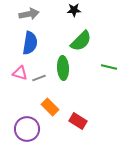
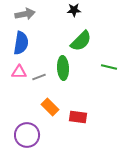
gray arrow: moved 4 px left
blue semicircle: moved 9 px left
pink triangle: moved 1 px left, 1 px up; rotated 14 degrees counterclockwise
gray line: moved 1 px up
red rectangle: moved 4 px up; rotated 24 degrees counterclockwise
purple circle: moved 6 px down
